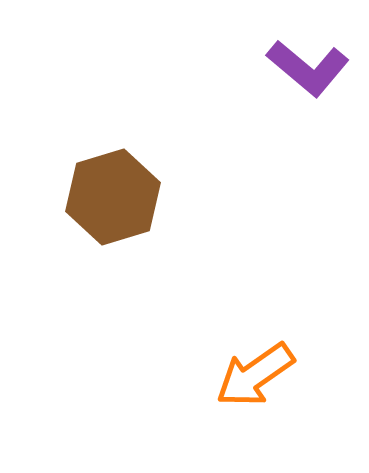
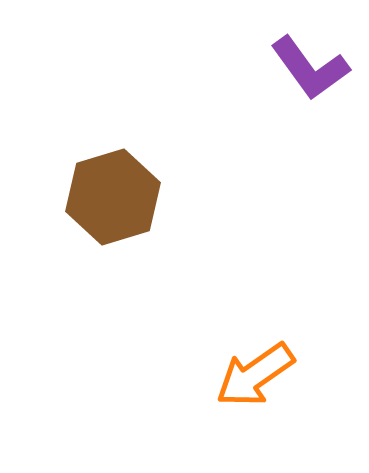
purple L-shape: moved 2 px right; rotated 14 degrees clockwise
